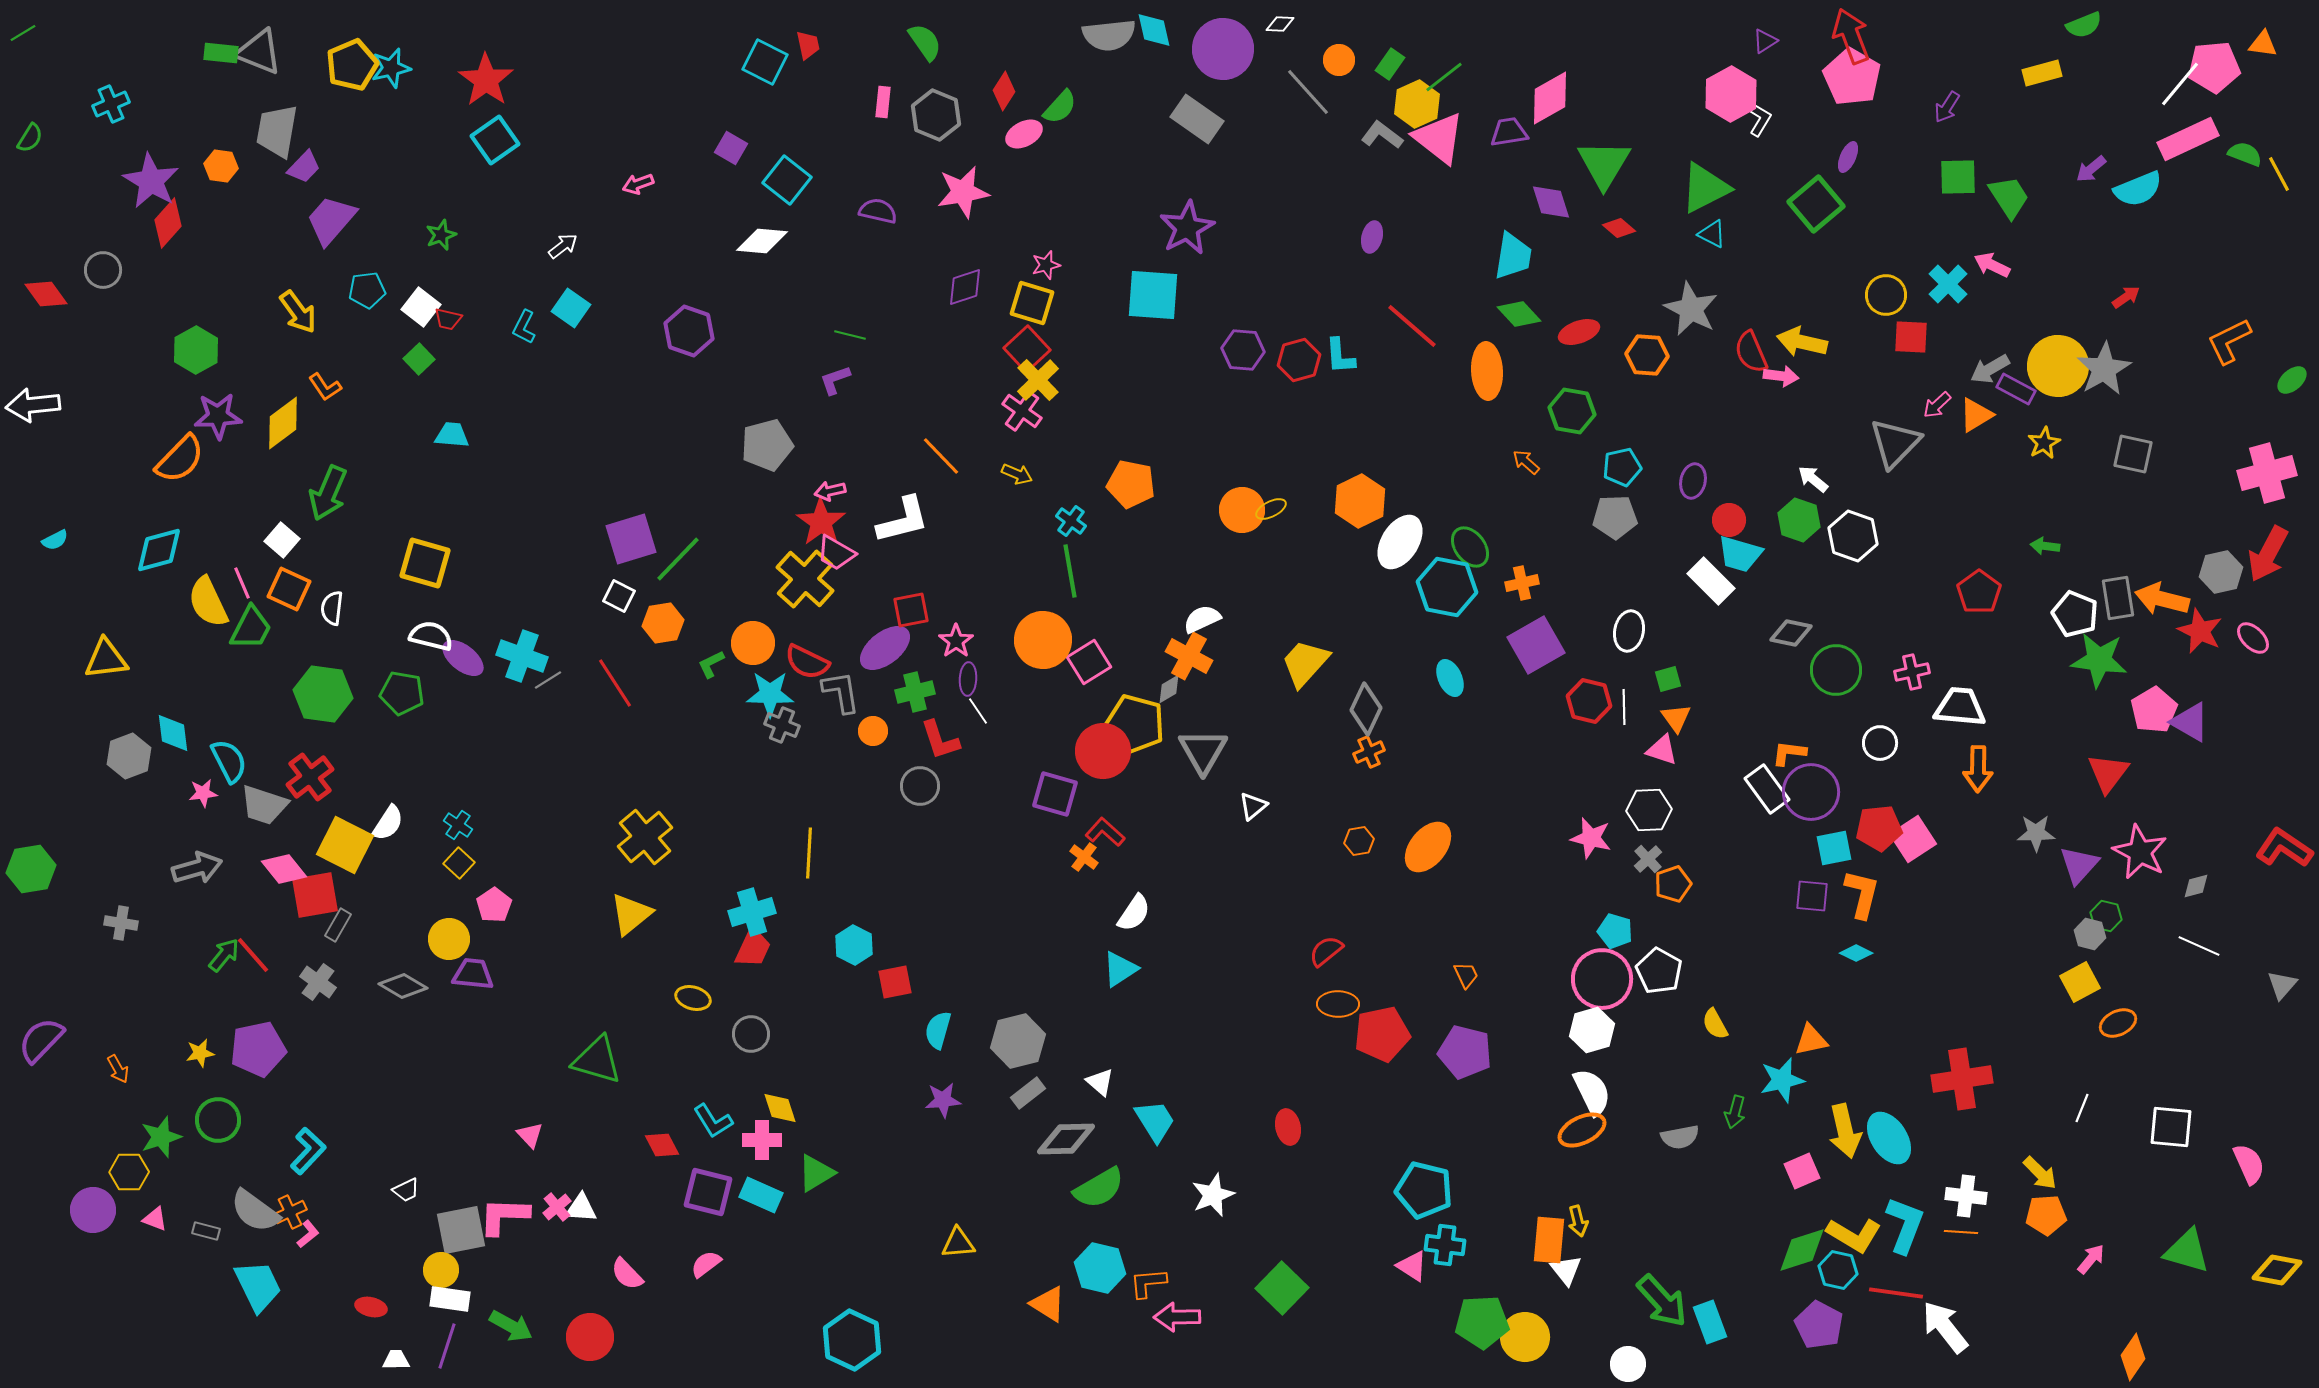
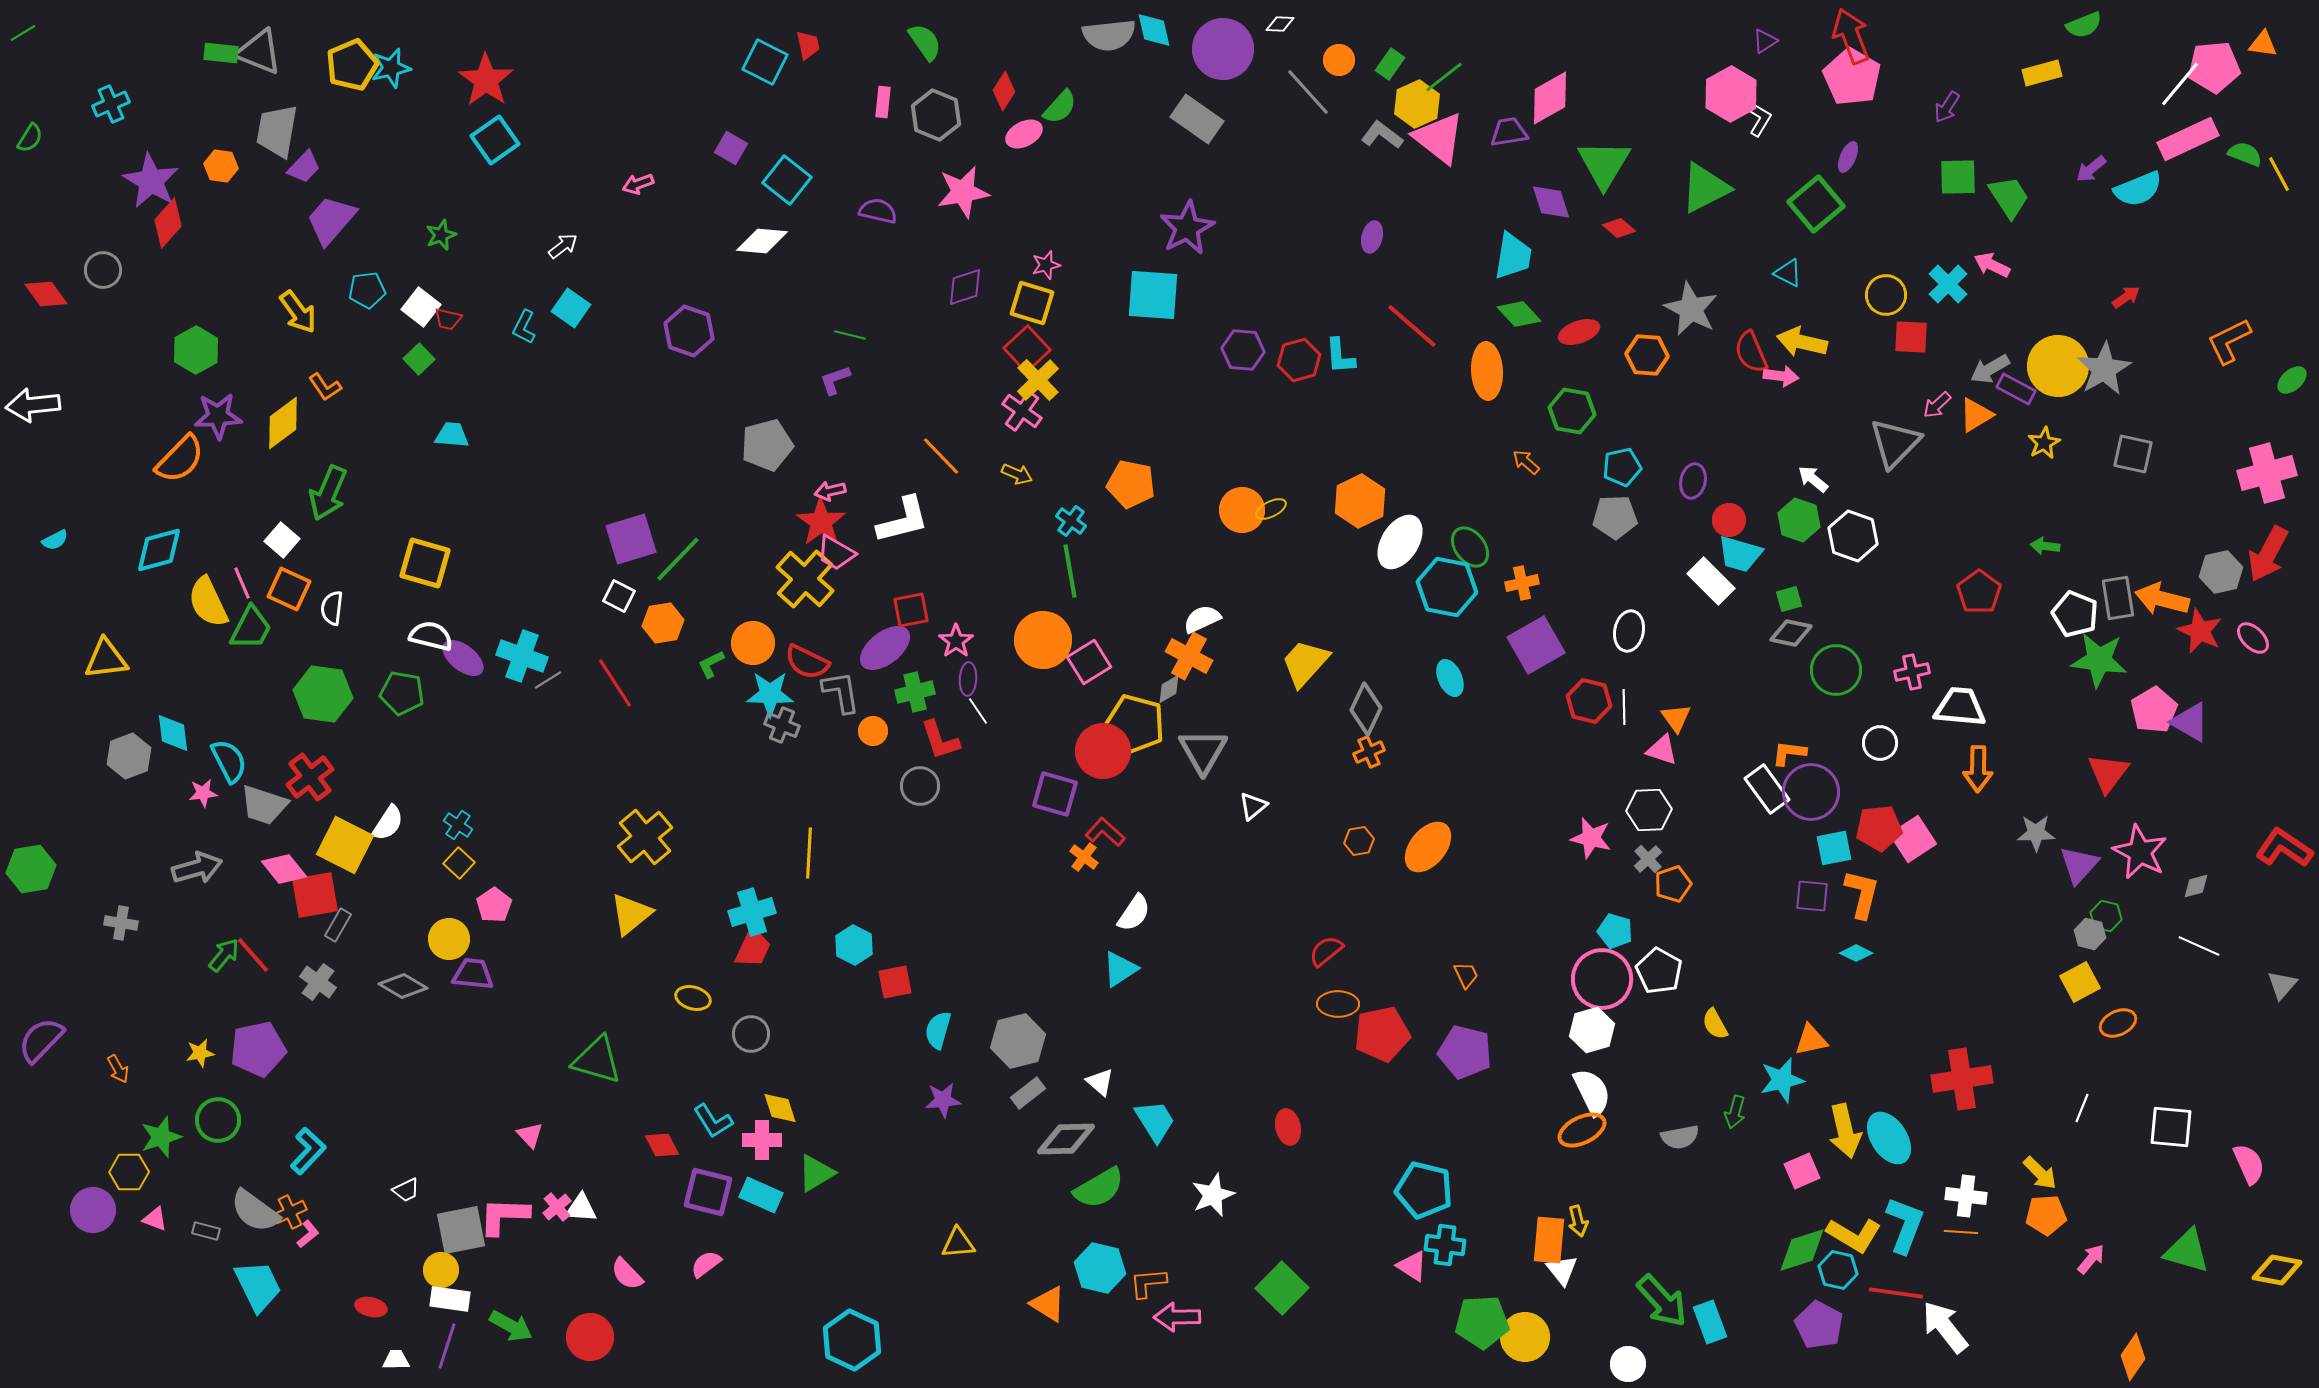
cyan triangle at (1712, 234): moved 76 px right, 39 px down
green square at (1668, 679): moved 121 px right, 80 px up
white triangle at (1566, 1270): moved 4 px left
